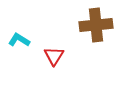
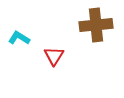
cyan L-shape: moved 2 px up
